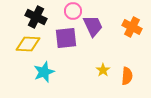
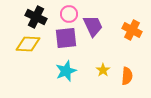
pink circle: moved 4 px left, 3 px down
orange cross: moved 3 px down
cyan star: moved 22 px right, 1 px up
